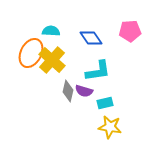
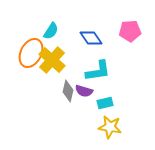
cyan semicircle: rotated 120 degrees clockwise
